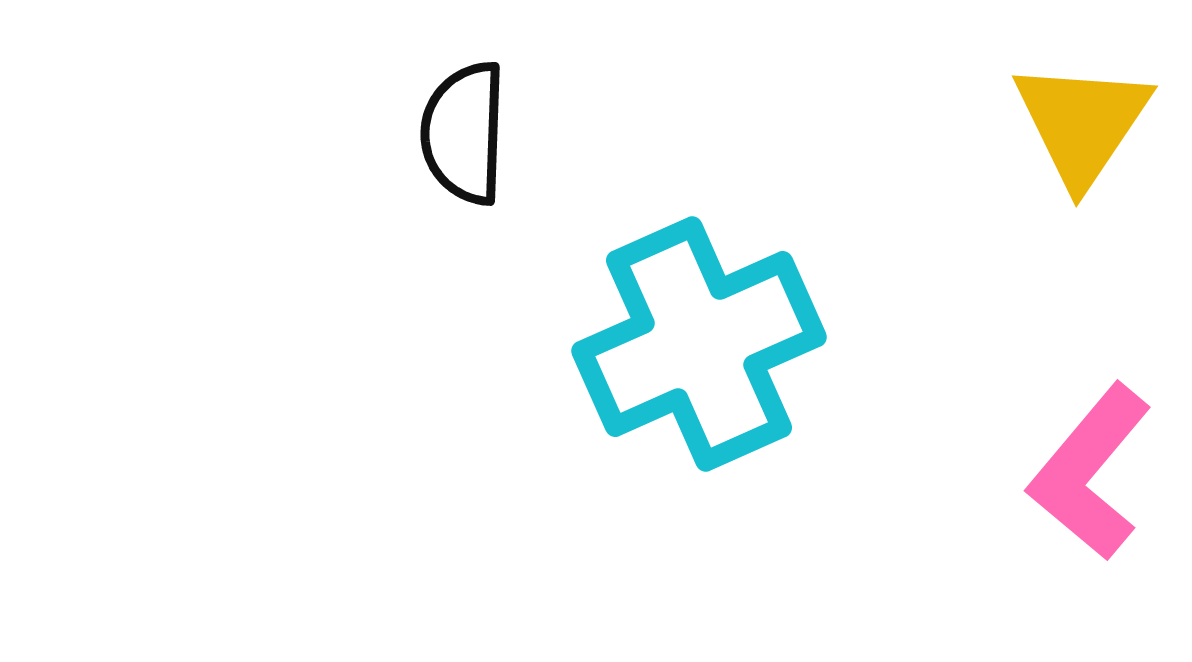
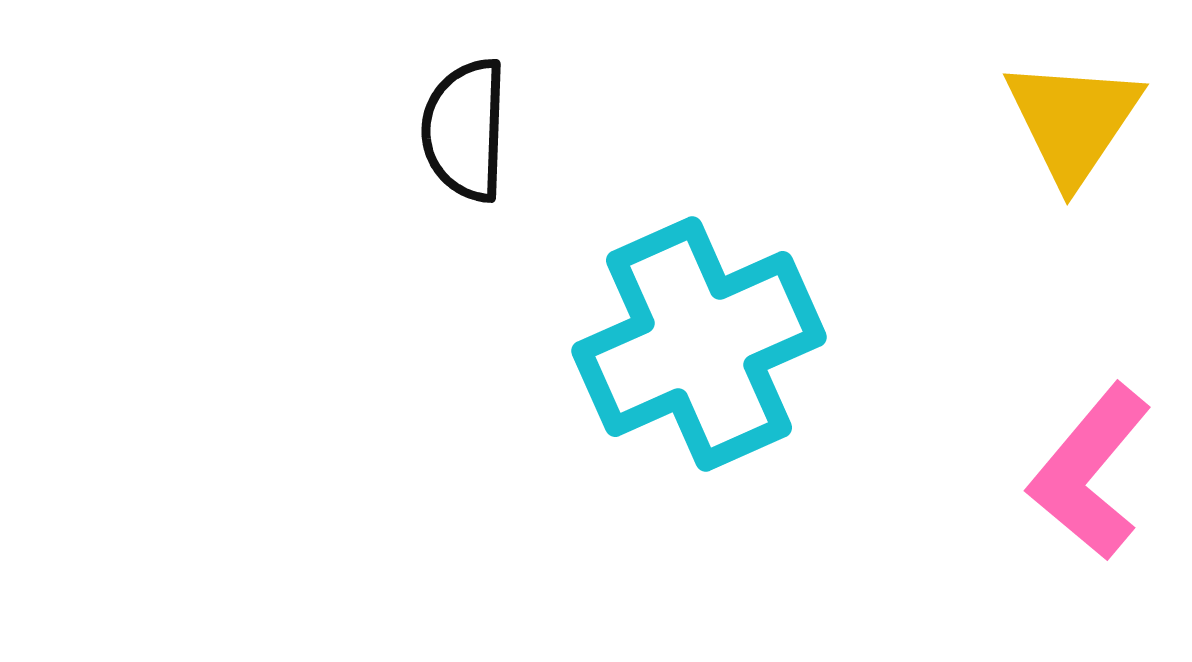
yellow triangle: moved 9 px left, 2 px up
black semicircle: moved 1 px right, 3 px up
